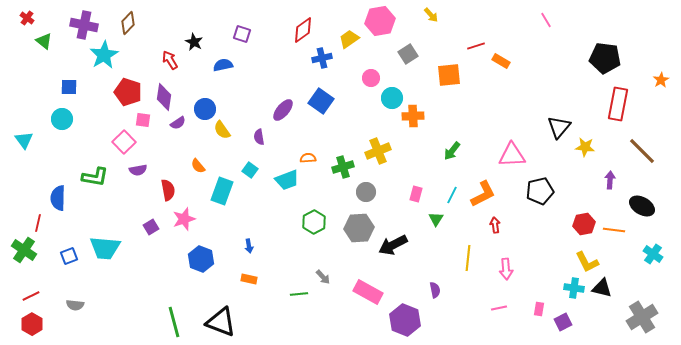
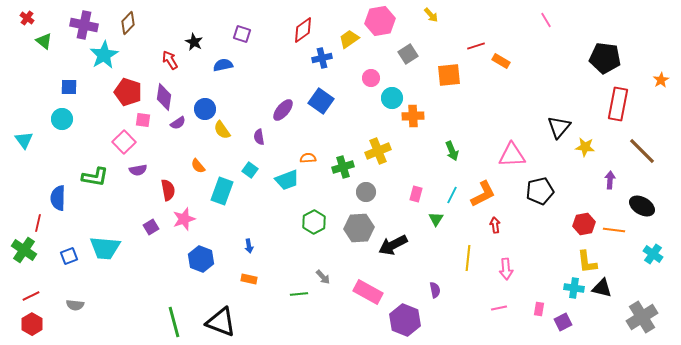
green arrow at (452, 151): rotated 60 degrees counterclockwise
yellow L-shape at (587, 262): rotated 20 degrees clockwise
